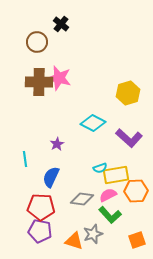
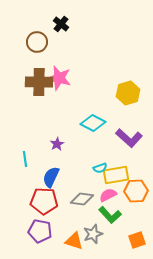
red pentagon: moved 3 px right, 6 px up
